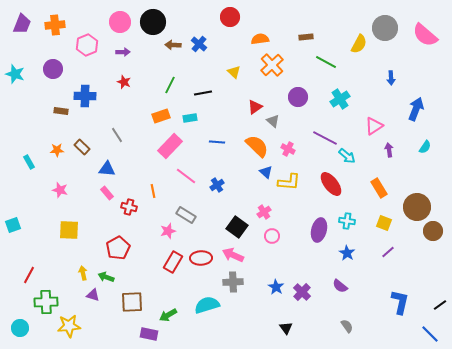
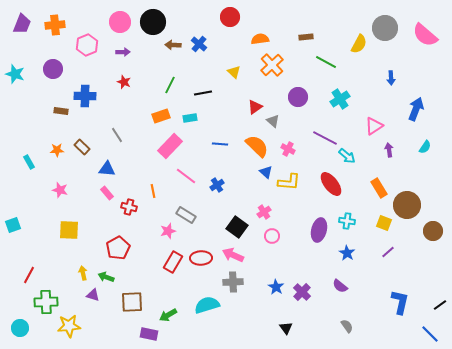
blue line at (217, 142): moved 3 px right, 2 px down
brown circle at (417, 207): moved 10 px left, 2 px up
